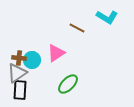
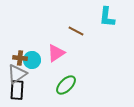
cyan L-shape: rotated 65 degrees clockwise
brown line: moved 1 px left, 3 px down
brown cross: moved 1 px right
gray triangle: moved 1 px down
green ellipse: moved 2 px left, 1 px down
black rectangle: moved 3 px left
